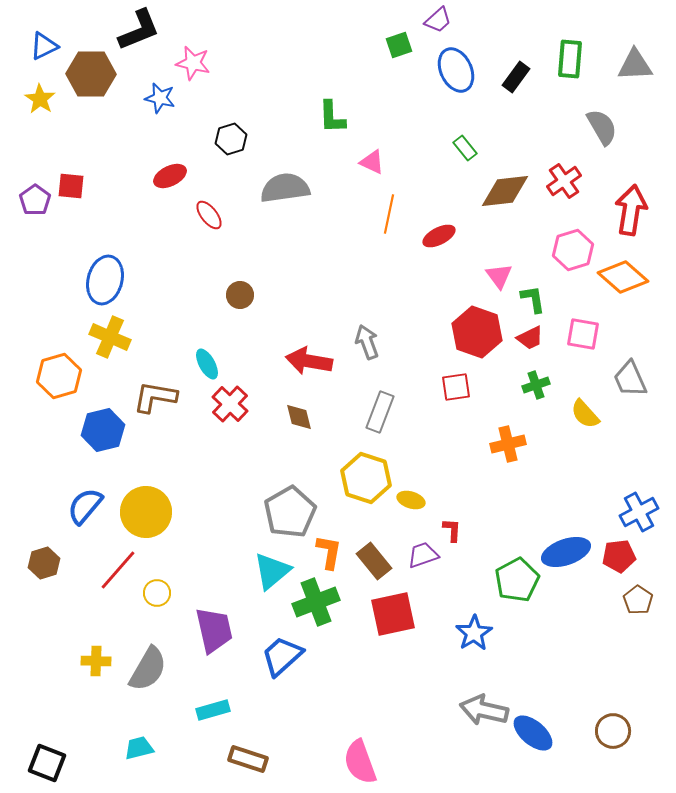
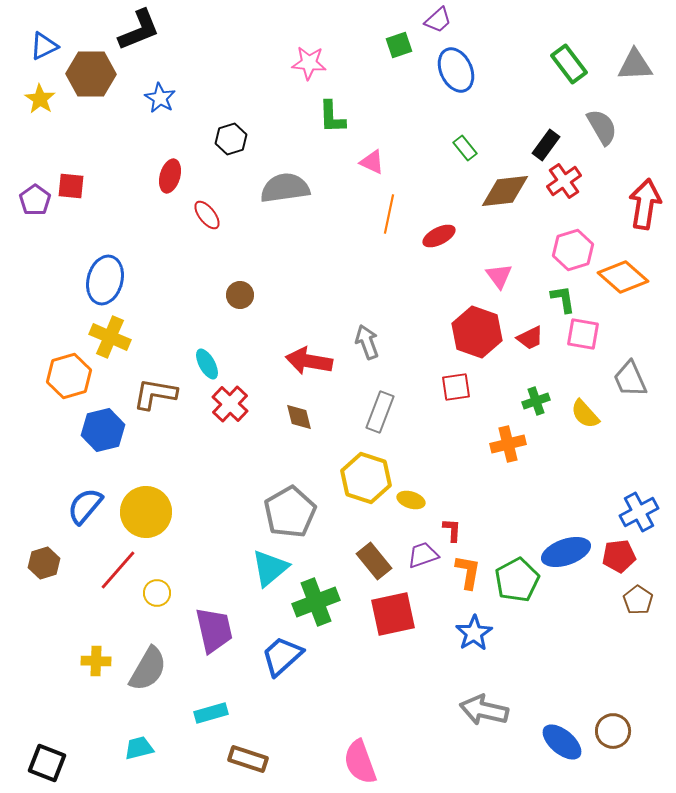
green rectangle at (570, 59): moved 1 px left, 5 px down; rotated 42 degrees counterclockwise
pink star at (193, 63): moved 116 px right; rotated 8 degrees counterclockwise
black rectangle at (516, 77): moved 30 px right, 68 px down
blue star at (160, 98): rotated 16 degrees clockwise
red ellipse at (170, 176): rotated 48 degrees counterclockwise
red arrow at (631, 210): moved 14 px right, 6 px up
red ellipse at (209, 215): moved 2 px left
green L-shape at (533, 299): moved 30 px right
orange hexagon at (59, 376): moved 10 px right
green cross at (536, 385): moved 16 px down
brown L-shape at (155, 397): moved 3 px up
orange L-shape at (329, 552): moved 139 px right, 20 px down
cyan triangle at (272, 571): moved 2 px left, 3 px up
cyan rectangle at (213, 710): moved 2 px left, 3 px down
blue ellipse at (533, 733): moved 29 px right, 9 px down
